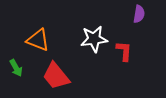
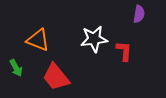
red trapezoid: moved 1 px down
